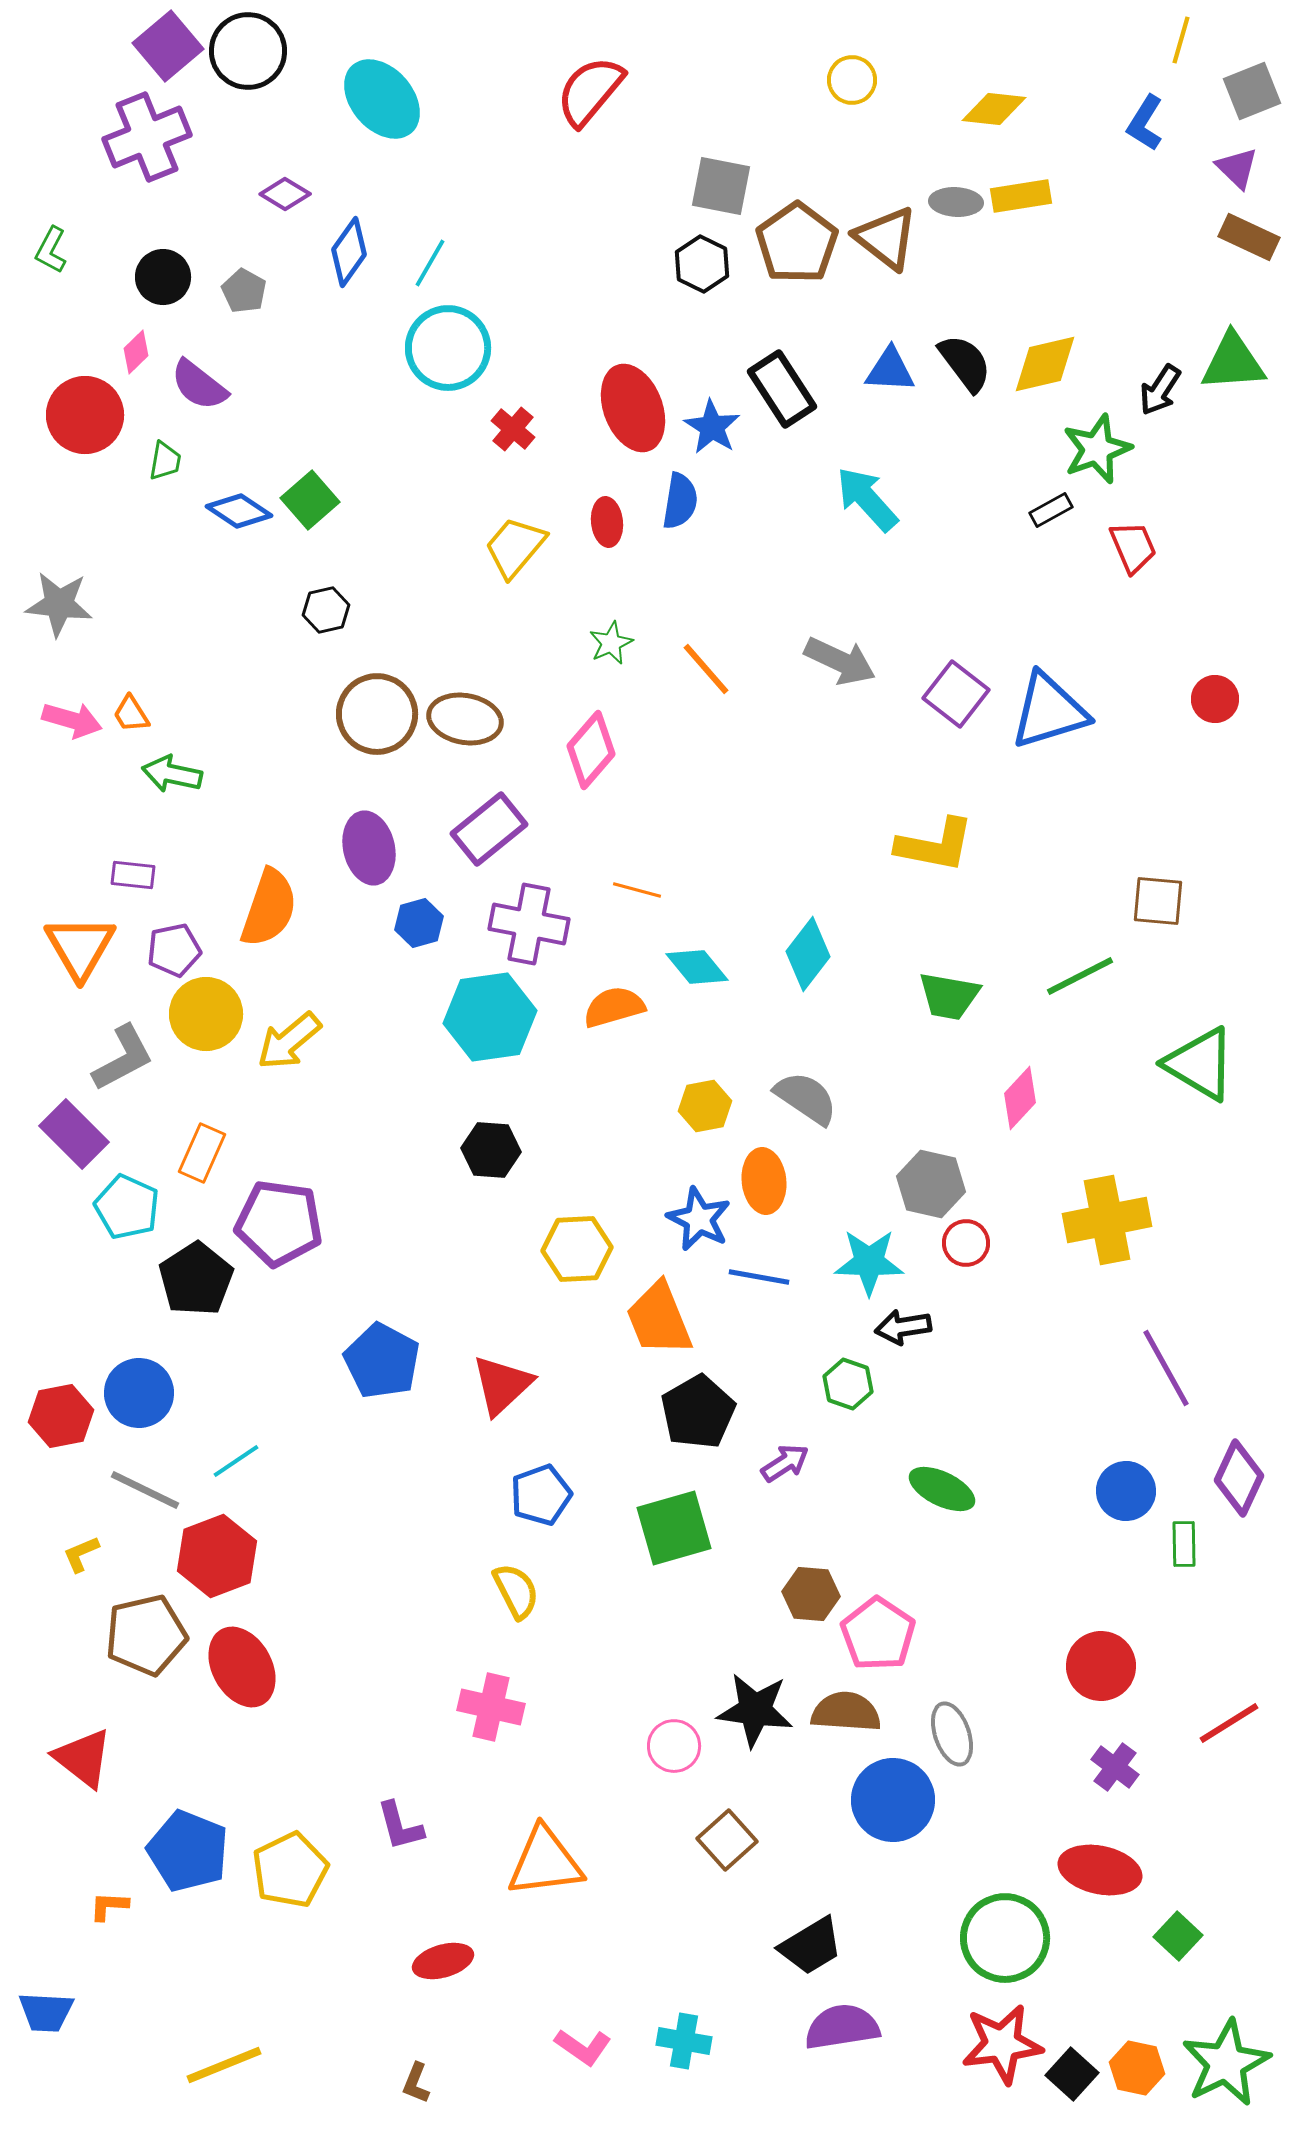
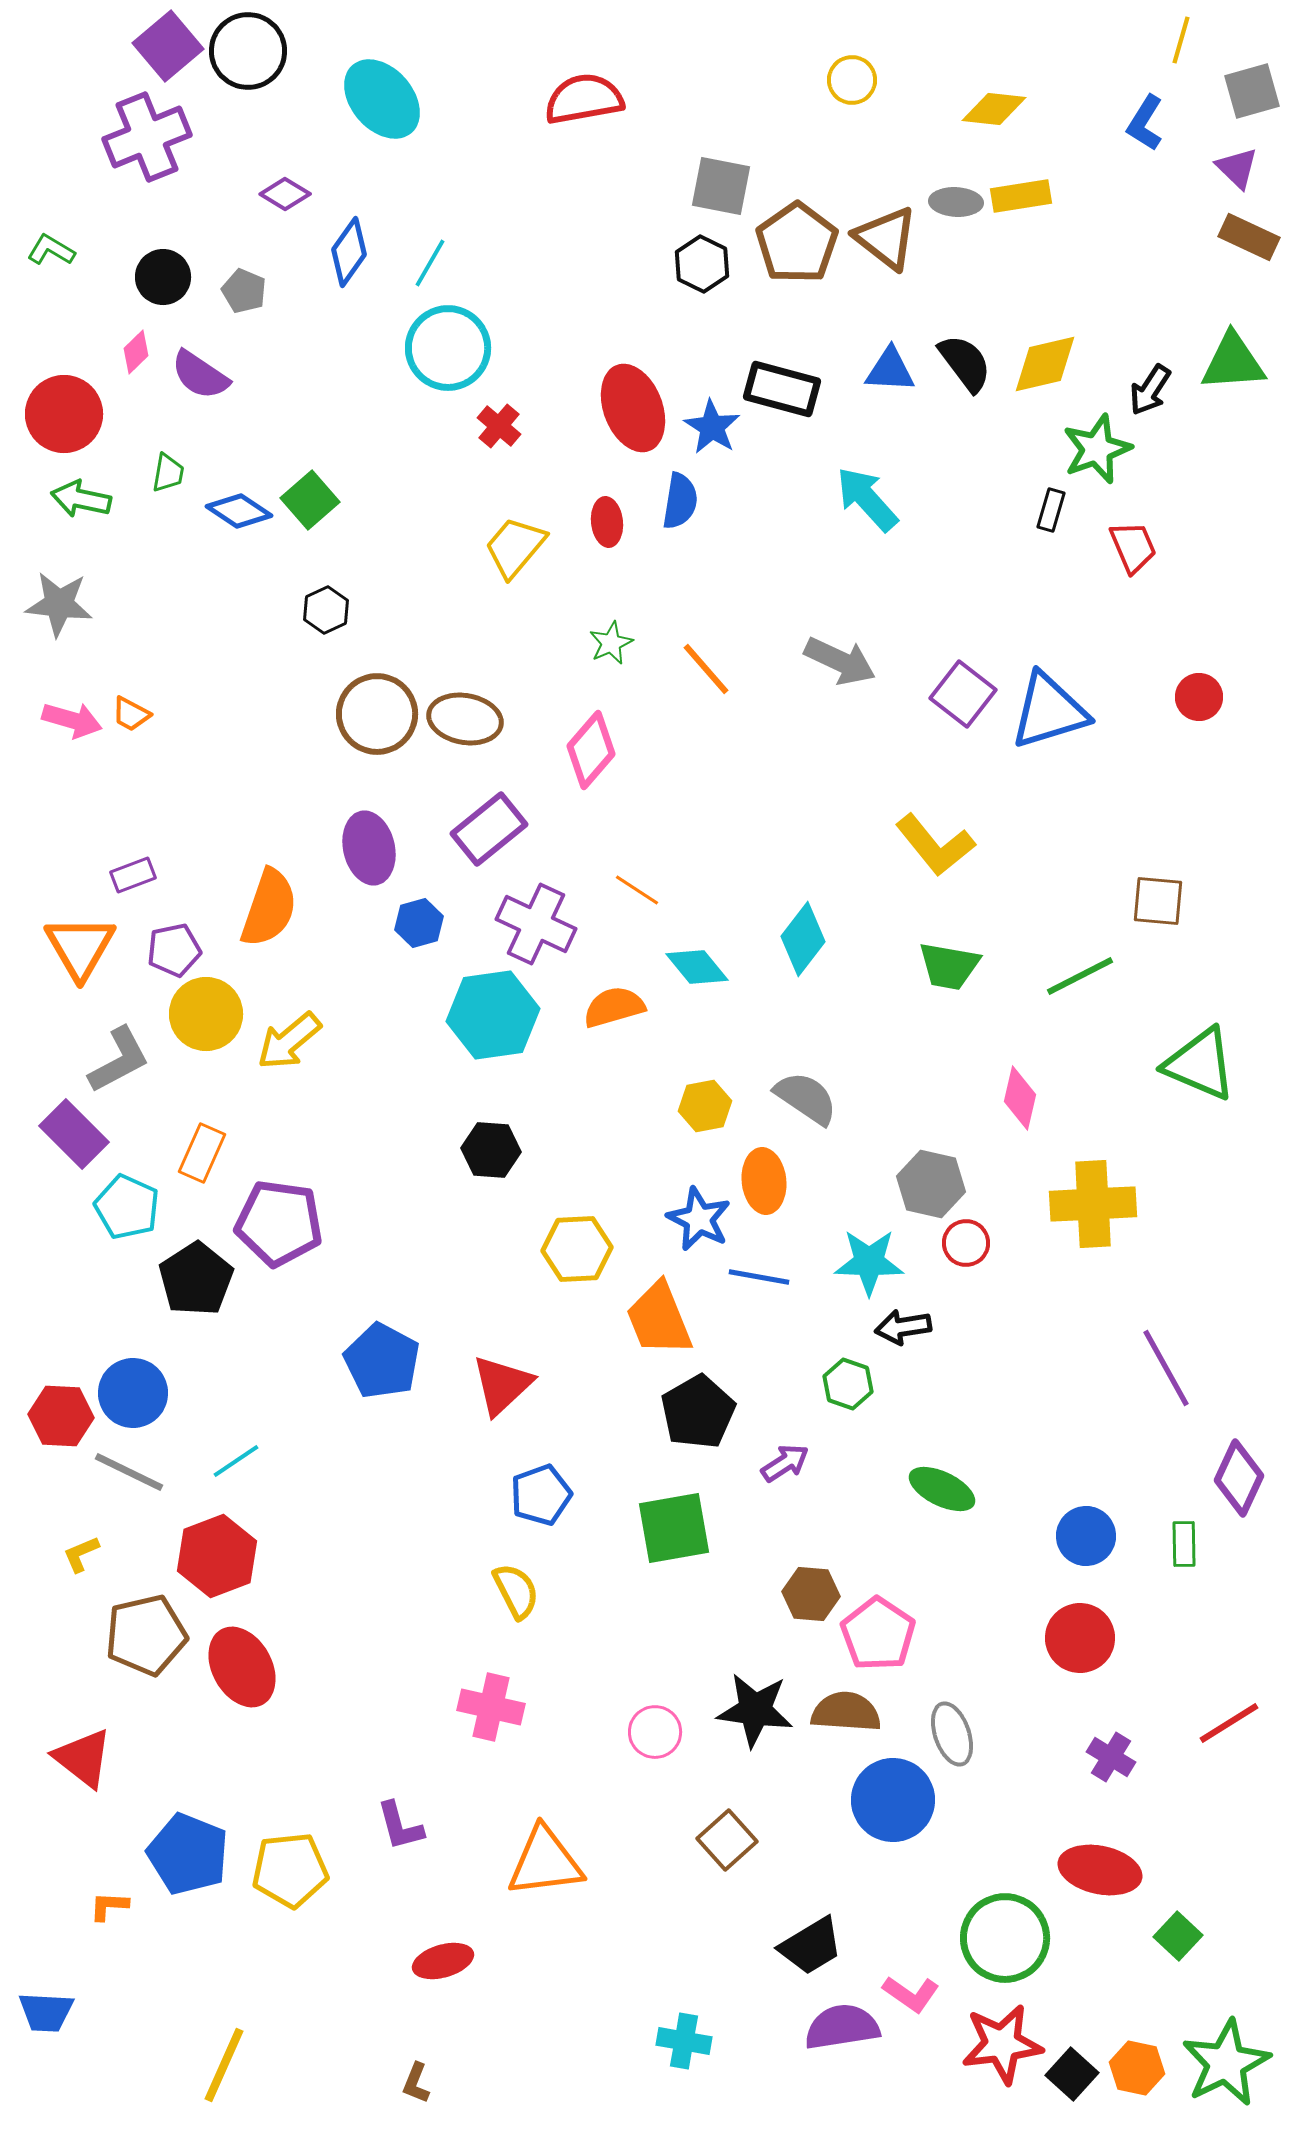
red semicircle at (590, 91): moved 6 px left, 8 px down; rotated 40 degrees clockwise
gray square at (1252, 91): rotated 6 degrees clockwise
green L-shape at (51, 250): rotated 93 degrees clockwise
gray pentagon at (244, 291): rotated 6 degrees counterclockwise
purple semicircle at (199, 385): moved 1 px right, 10 px up; rotated 4 degrees counterclockwise
black rectangle at (782, 389): rotated 42 degrees counterclockwise
black arrow at (1160, 390): moved 10 px left
red circle at (85, 415): moved 21 px left, 1 px up
red cross at (513, 429): moved 14 px left, 3 px up
green trapezoid at (165, 461): moved 3 px right, 12 px down
black rectangle at (1051, 510): rotated 45 degrees counterclockwise
black hexagon at (326, 610): rotated 12 degrees counterclockwise
purple square at (956, 694): moved 7 px right
red circle at (1215, 699): moved 16 px left, 2 px up
orange trapezoid at (131, 714): rotated 30 degrees counterclockwise
green arrow at (172, 774): moved 91 px left, 275 px up
yellow L-shape at (935, 845): rotated 40 degrees clockwise
purple rectangle at (133, 875): rotated 27 degrees counterclockwise
orange line at (637, 890): rotated 18 degrees clockwise
purple cross at (529, 924): moved 7 px right; rotated 14 degrees clockwise
cyan diamond at (808, 954): moved 5 px left, 15 px up
green trapezoid at (949, 996): moved 30 px up
cyan hexagon at (490, 1017): moved 3 px right, 2 px up
gray L-shape at (123, 1058): moved 4 px left, 2 px down
green triangle at (1200, 1064): rotated 8 degrees counterclockwise
pink diamond at (1020, 1098): rotated 30 degrees counterclockwise
yellow cross at (1107, 1220): moved 14 px left, 16 px up; rotated 8 degrees clockwise
blue circle at (139, 1393): moved 6 px left
red hexagon at (61, 1416): rotated 14 degrees clockwise
gray line at (145, 1490): moved 16 px left, 18 px up
blue circle at (1126, 1491): moved 40 px left, 45 px down
green square at (674, 1528): rotated 6 degrees clockwise
red circle at (1101, 1666): moved 21 px left, 28 px up
pink circle at (674, 1746): moved 19 px left, 14 px up
purple cross at (1115, 1767): moved 4 px left, 10 px up; rotated 6 degrees counterclockwise
blue pentagon at (188, 1851): moved 3 px down
yellow pentagon at (290, 1870): rotated 20 degrees clockwise
pink L-shape at (583, 2047): moved 328 px right, 53 px up
yellow line at (224, 2065): rotated 44 degrees counterclockwise
